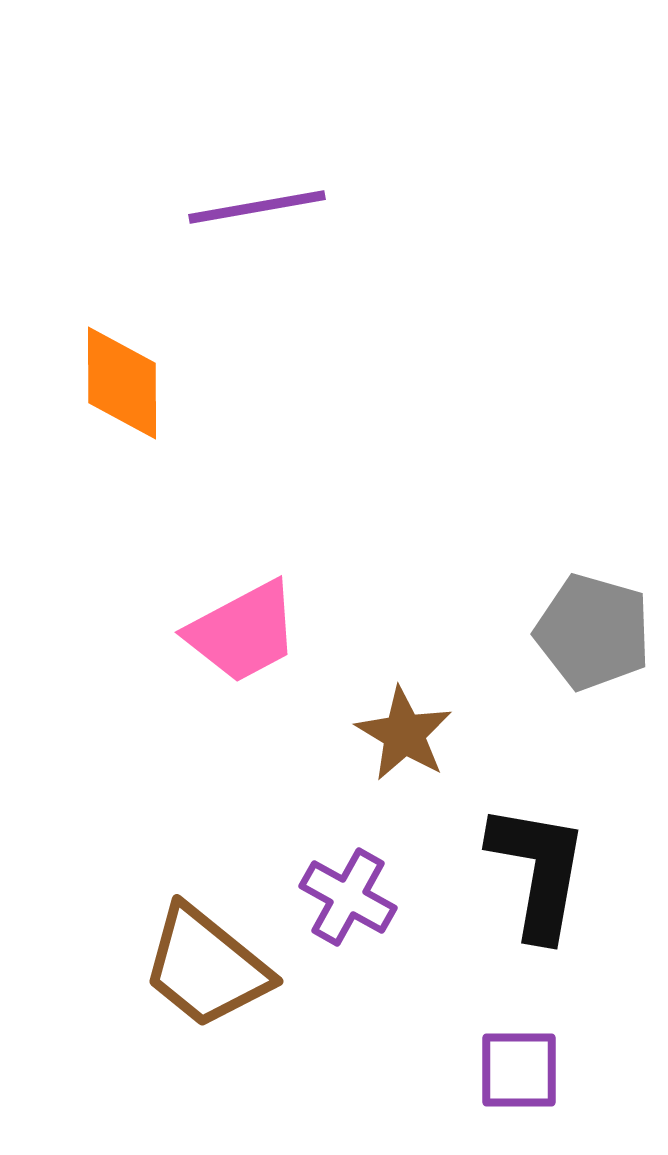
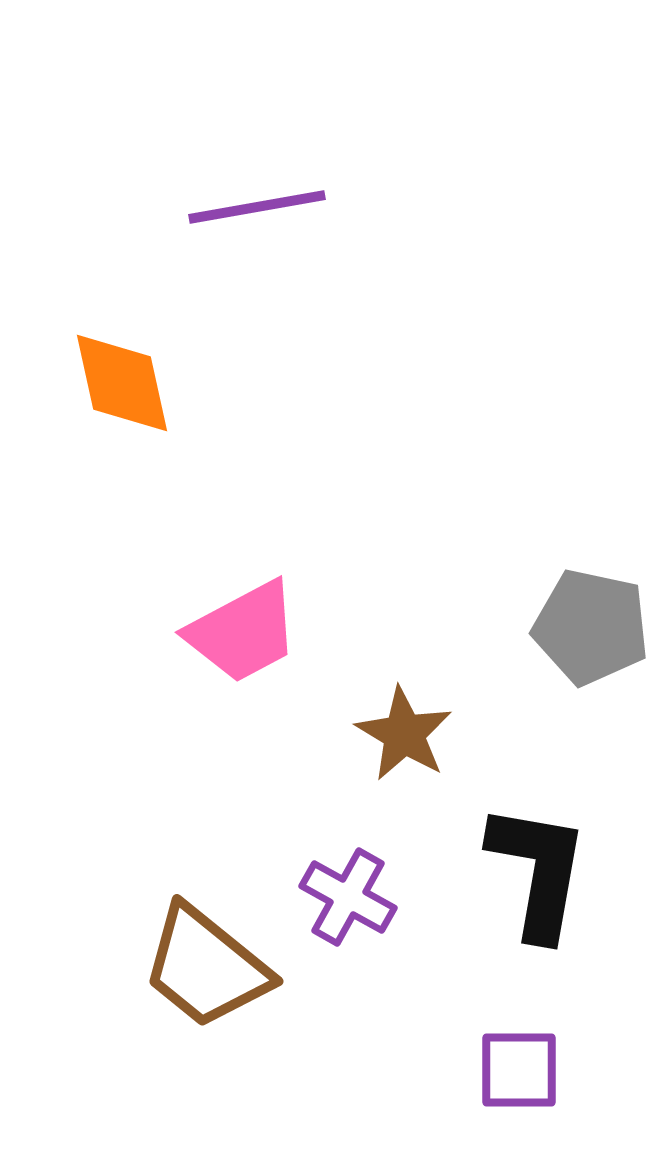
orange diamond: rotated 12 degrees counterclockwise
gray pentagon: moved 2 px left, 5 px up; rotated 4 degrees counterclockwise
